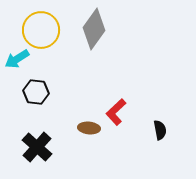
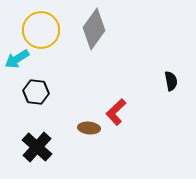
black semicircle: moved 11 px right, 49 px up
